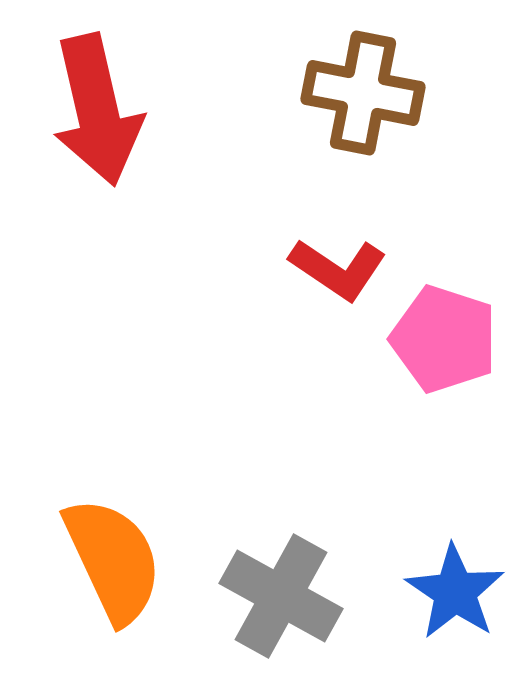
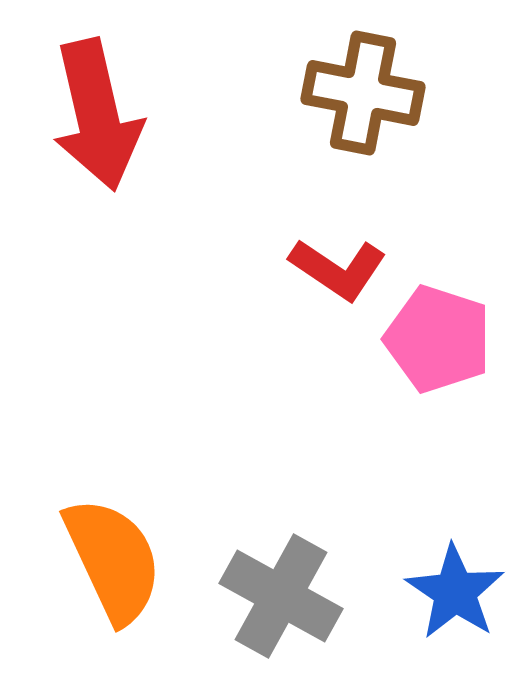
red arrow: moved 5 px down
pink pentagon: moved 6 px left
